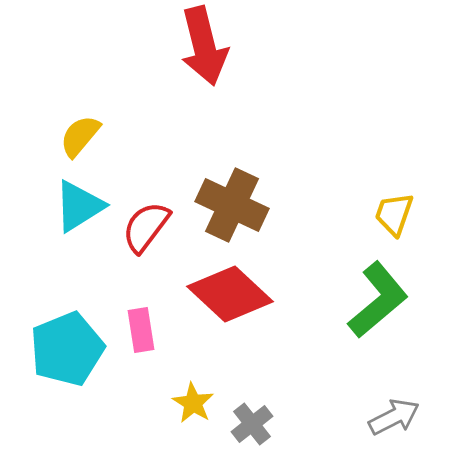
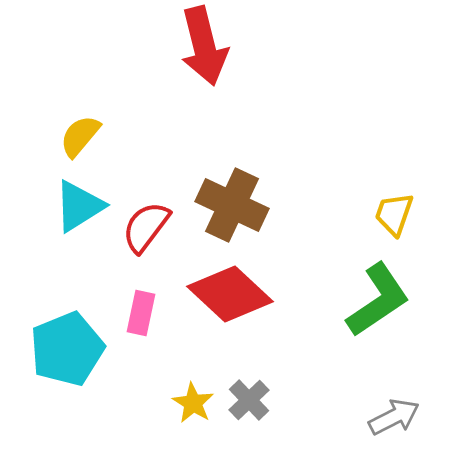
green L-shape: rotated 6 degrees clockwise
pink rectangle: moved 17 px up; rotated 21 degrees clockwise
gray cross: moved 3 px left, 24 px up; rotated 6 degrees counterclockwise
